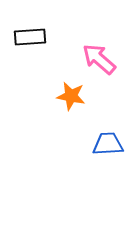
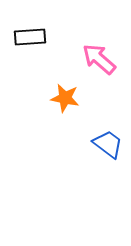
orange star: moved 6 px left, 2 px down
blue trapezoid: rotated 40 degrees clockwise
